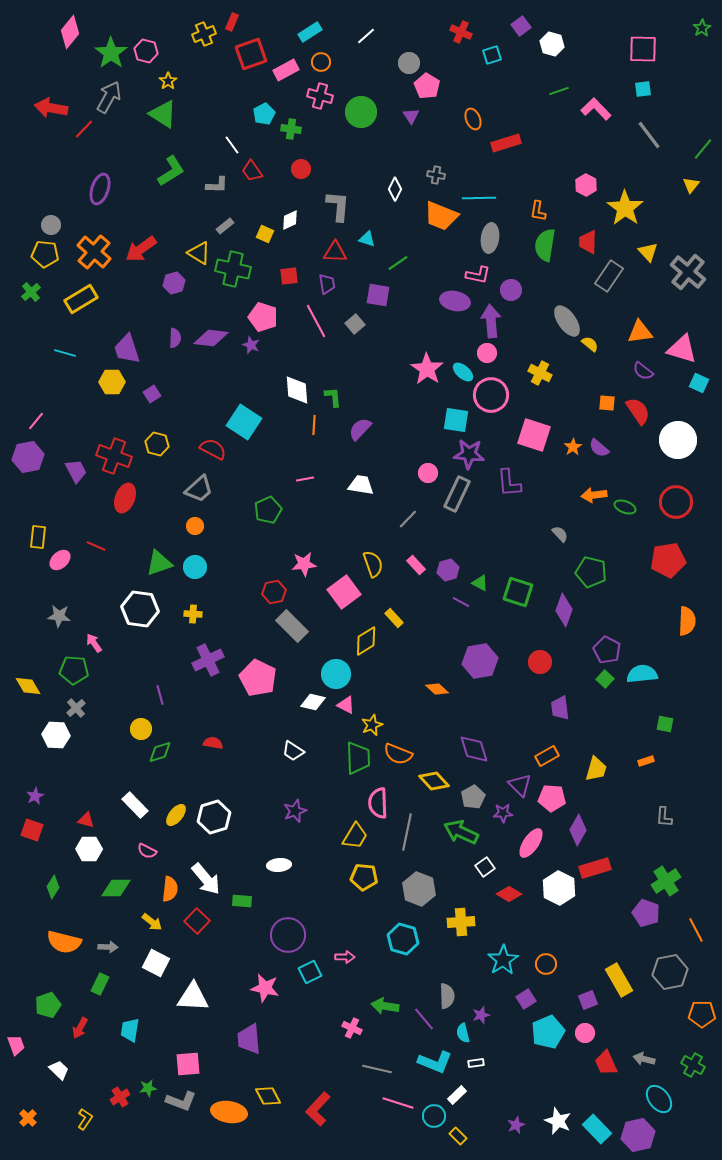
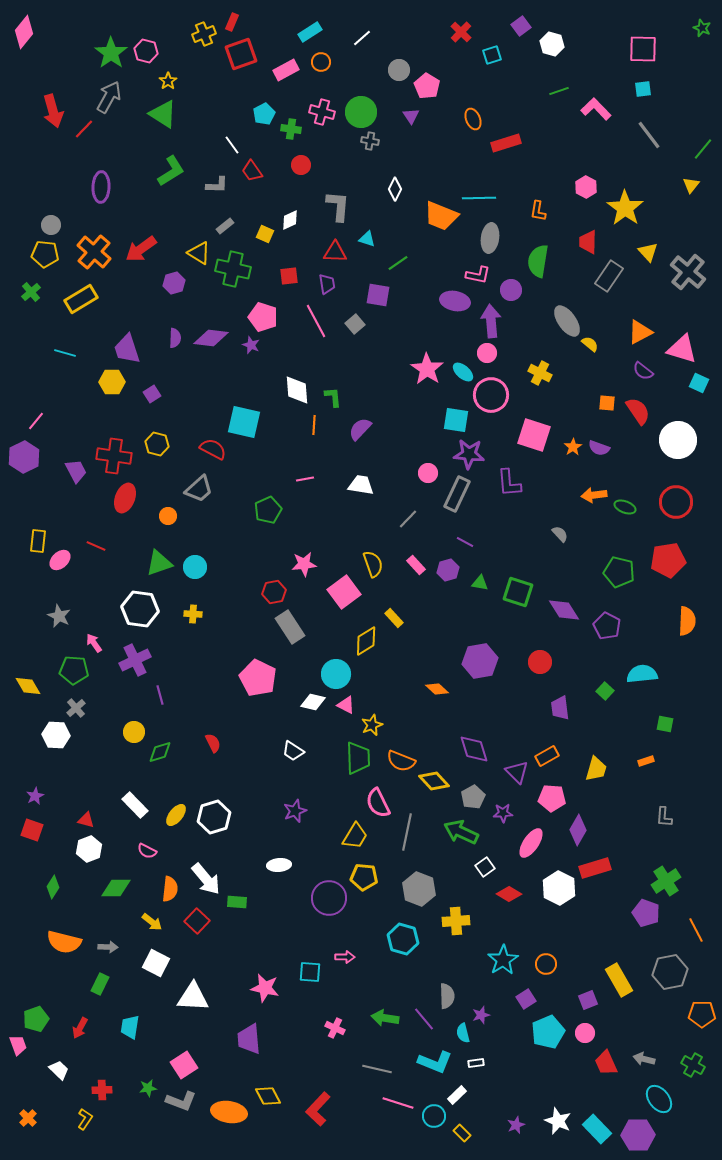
green star at (702, 28): rotated 18 degrees counterclockwise
pink diamond at (70, 32): moved 46 px left
red cross at (461, 32): rotated 20 degrees clockwise
white line at (366, 36): moved 4 px left, 2 px down
red square at (251, 54): moved 10 px left
gray circle at (409, 63): moved 10 px left, 7 px down
pink cross at (320, 96): moved 2 px right, 16 px down
red arrow at (51, 108): moved 2 px right, 3 px down; rotated 116 degrees counterclockwise
red circle at (301, 169): moved 4 px up
gray cross at (436, 175): moved 66 px left, 34 px up
pink hexagon at (586, 185): moved 2 px down
purple ellipse at (100, 189): moved 1 px right, 2 px up; rotated 16 degrees counterclockwise
green semicircle at (545, 245): moved 7 px left, 16 px down
orange triangle at (640, 332): rotated 20 degrees counterclockwise
cyan square at (244, 422): rotated 20 degrees counterclockwise
purple semicircle at (599, 448): rotated 20 degrees counterclockwise
red cross at (114, 456): rotated 12 degrees counterclockwise
purple hexagon at (28, 457): moved 4 px left; rotated 16 degrees counterclockwise
orange circle at (195, 526): moved 27 px left, 10 px up
yellow rectangle at (38, 537): moved 4 px down
green pentagon at (591, 572): moved 28 px right
green triangle at (480, 583): rotated 18 degrees counterclockwise
purple line at (461, 602): moved 4 px right, 60 px up
purple diamond at (564, 610): rotated 52 degrees counterclockwise
gray star at (59, 616): rotated 20 degrees clockwise
gray rectangle at (292, 626): moved 2 px left, 1 px down; rotated 12 degrees clockwise
purple pentagon at (607, 650): moved 24 px up
purple cross at (208, 660): moved 73 px left
green square at (605, 679): moved 12 px down
yellow circle at (141, 729): moved 7 px left, 3 px down
red semicircle at (213, 743): rotated 54 degrees clockwise
orange semicircle at (398, 754): moved 3 px right, 7 px down
purple triangle at (520, 785): moved 3 px left, 13 px up
pink semicircle at (378, 803): rotated 24 degrees counterclockwise
white hexagon at (89, 849): rotated 20 degrees counterclockwise
green rectangle at (242, 901): moved 5 px left, 1 px down
yellow cross at (461, 922): moved 5 px left, 1 px up
purple circle at (288, 935): moved 41 px right, 37 px up
cyan square at (310, 972): rotated 30 degrees clockwise
green pentagon at (48, 1005): moved 12 px left, 14 px down
green arrow at (385, 1006): moved 12 px down
pink cross at (352, 1028): moved 17 px left
cyan trapezoid at (130, 1030): moved 3 px up
pink trapezoid at (16, 1045): moved 2 px right
pink square at (188, 1064): moved 4 px left, 1 px down; rotated 28 degrees counterclockwise
red cross at (120, 1097): moved 18 px left, 7 px up; rotated 30 degrees clockwise
purple hexagon at (638, 1135): rotated 12 degrees clockwise
yellow rectangle at (458, 1136): moved 4 px right, 3 px up
